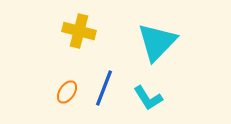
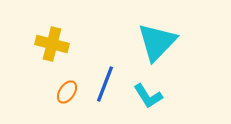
yellow cross: moved 27 px left, 13 px down
blue line: moved 1 px right, 4 px up
cyan L-shape: moved 2 px up
